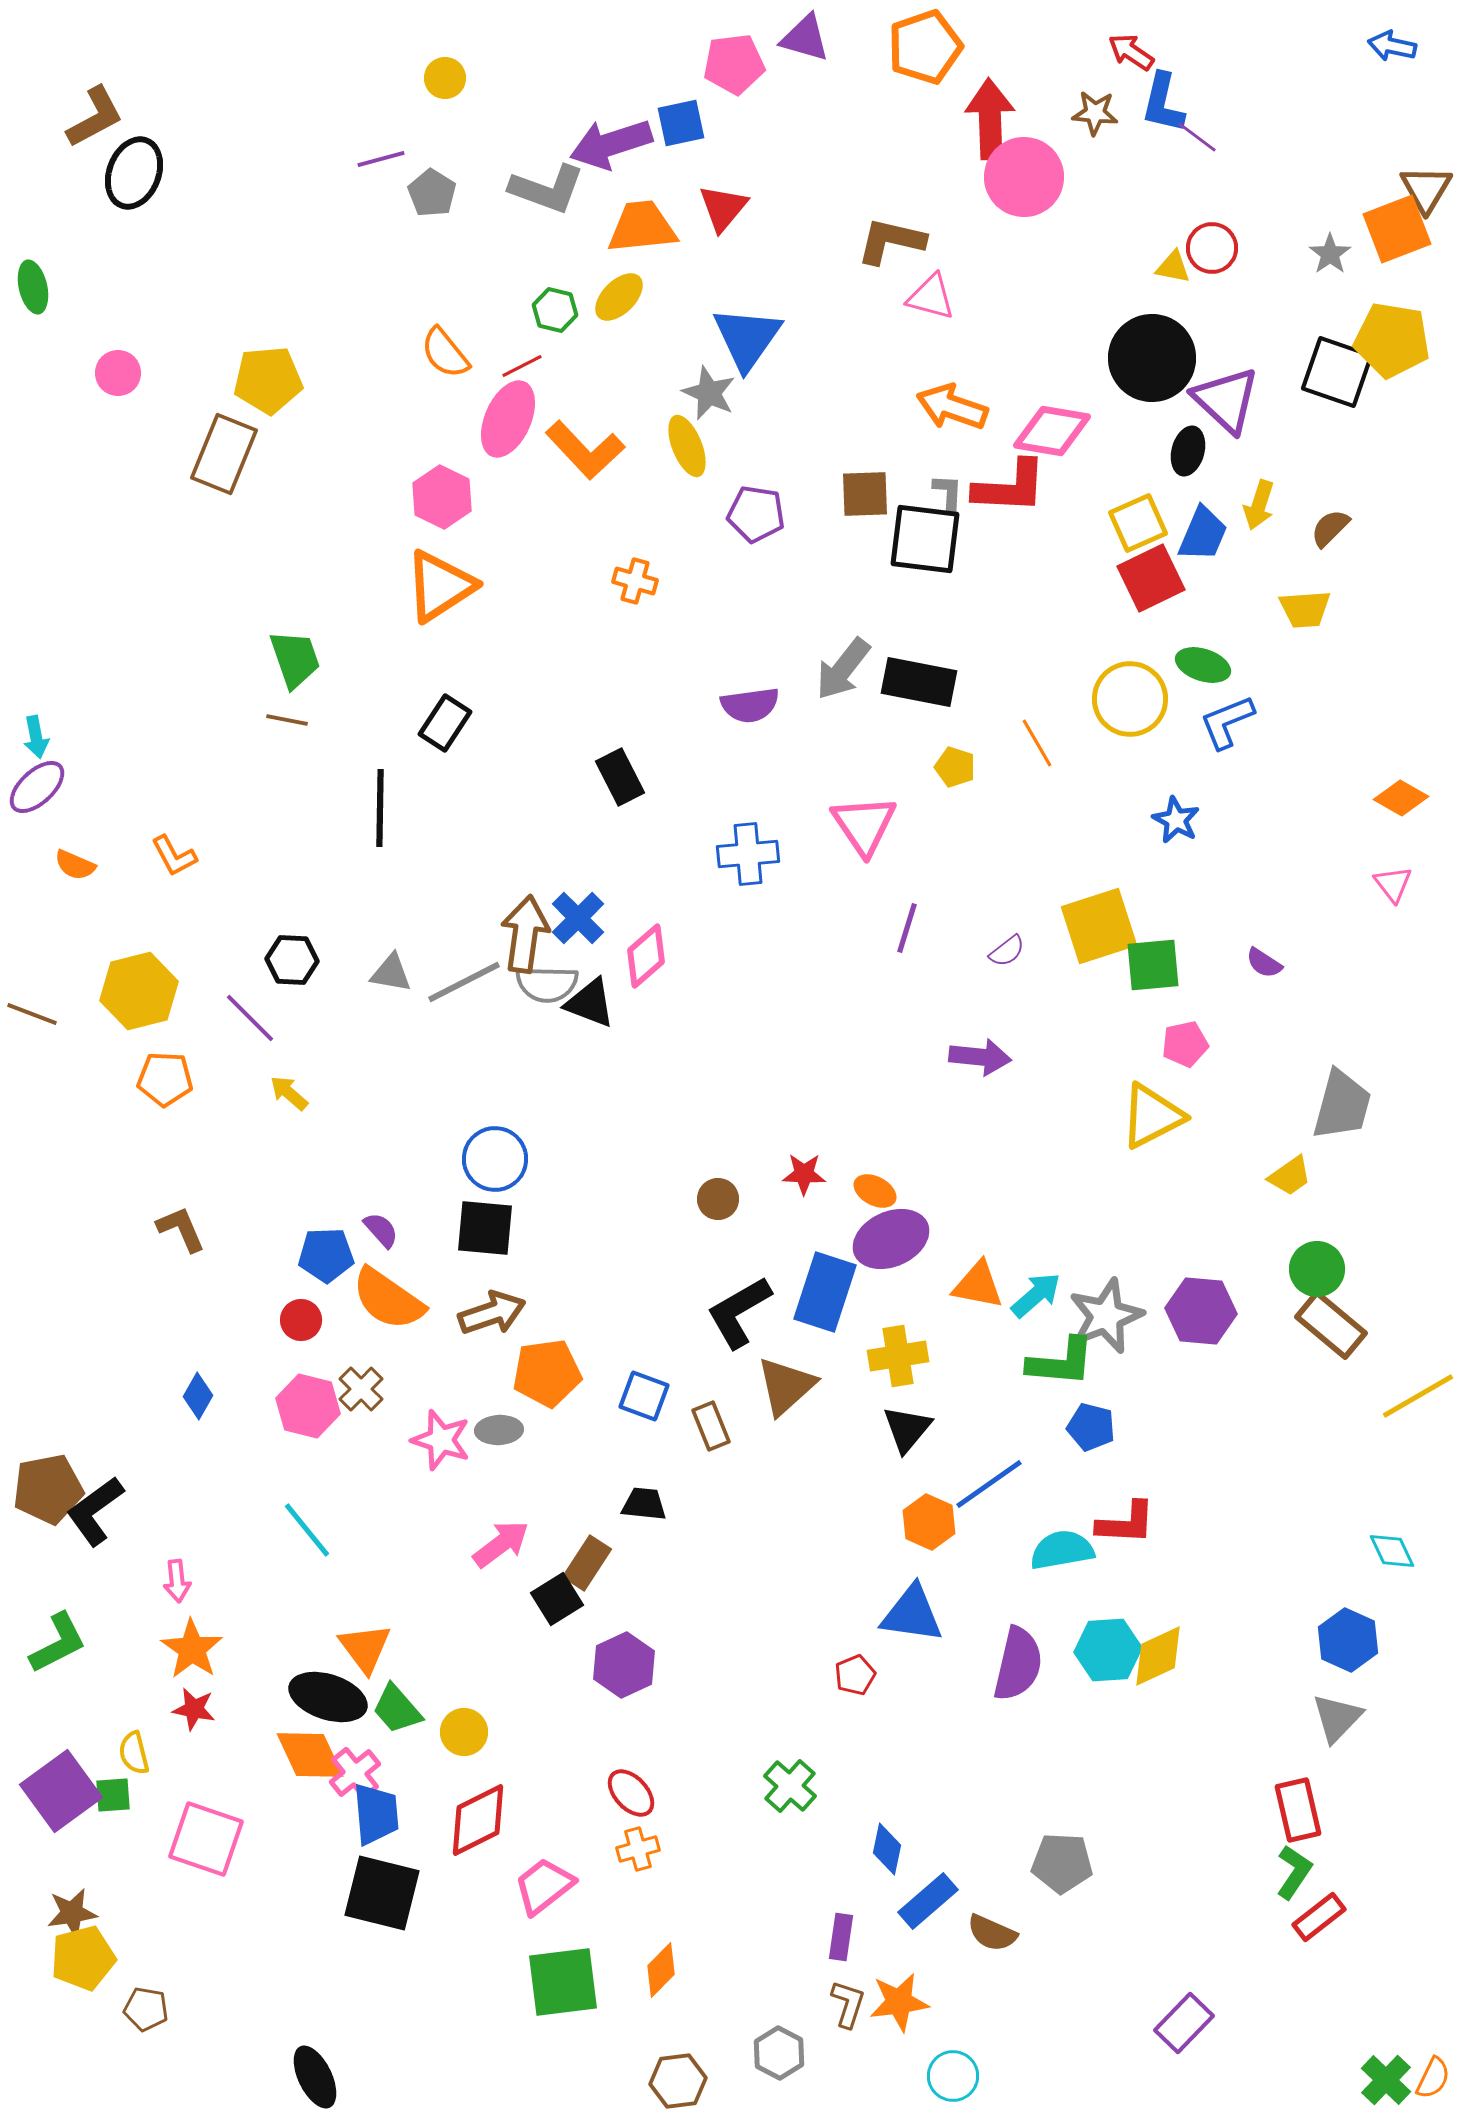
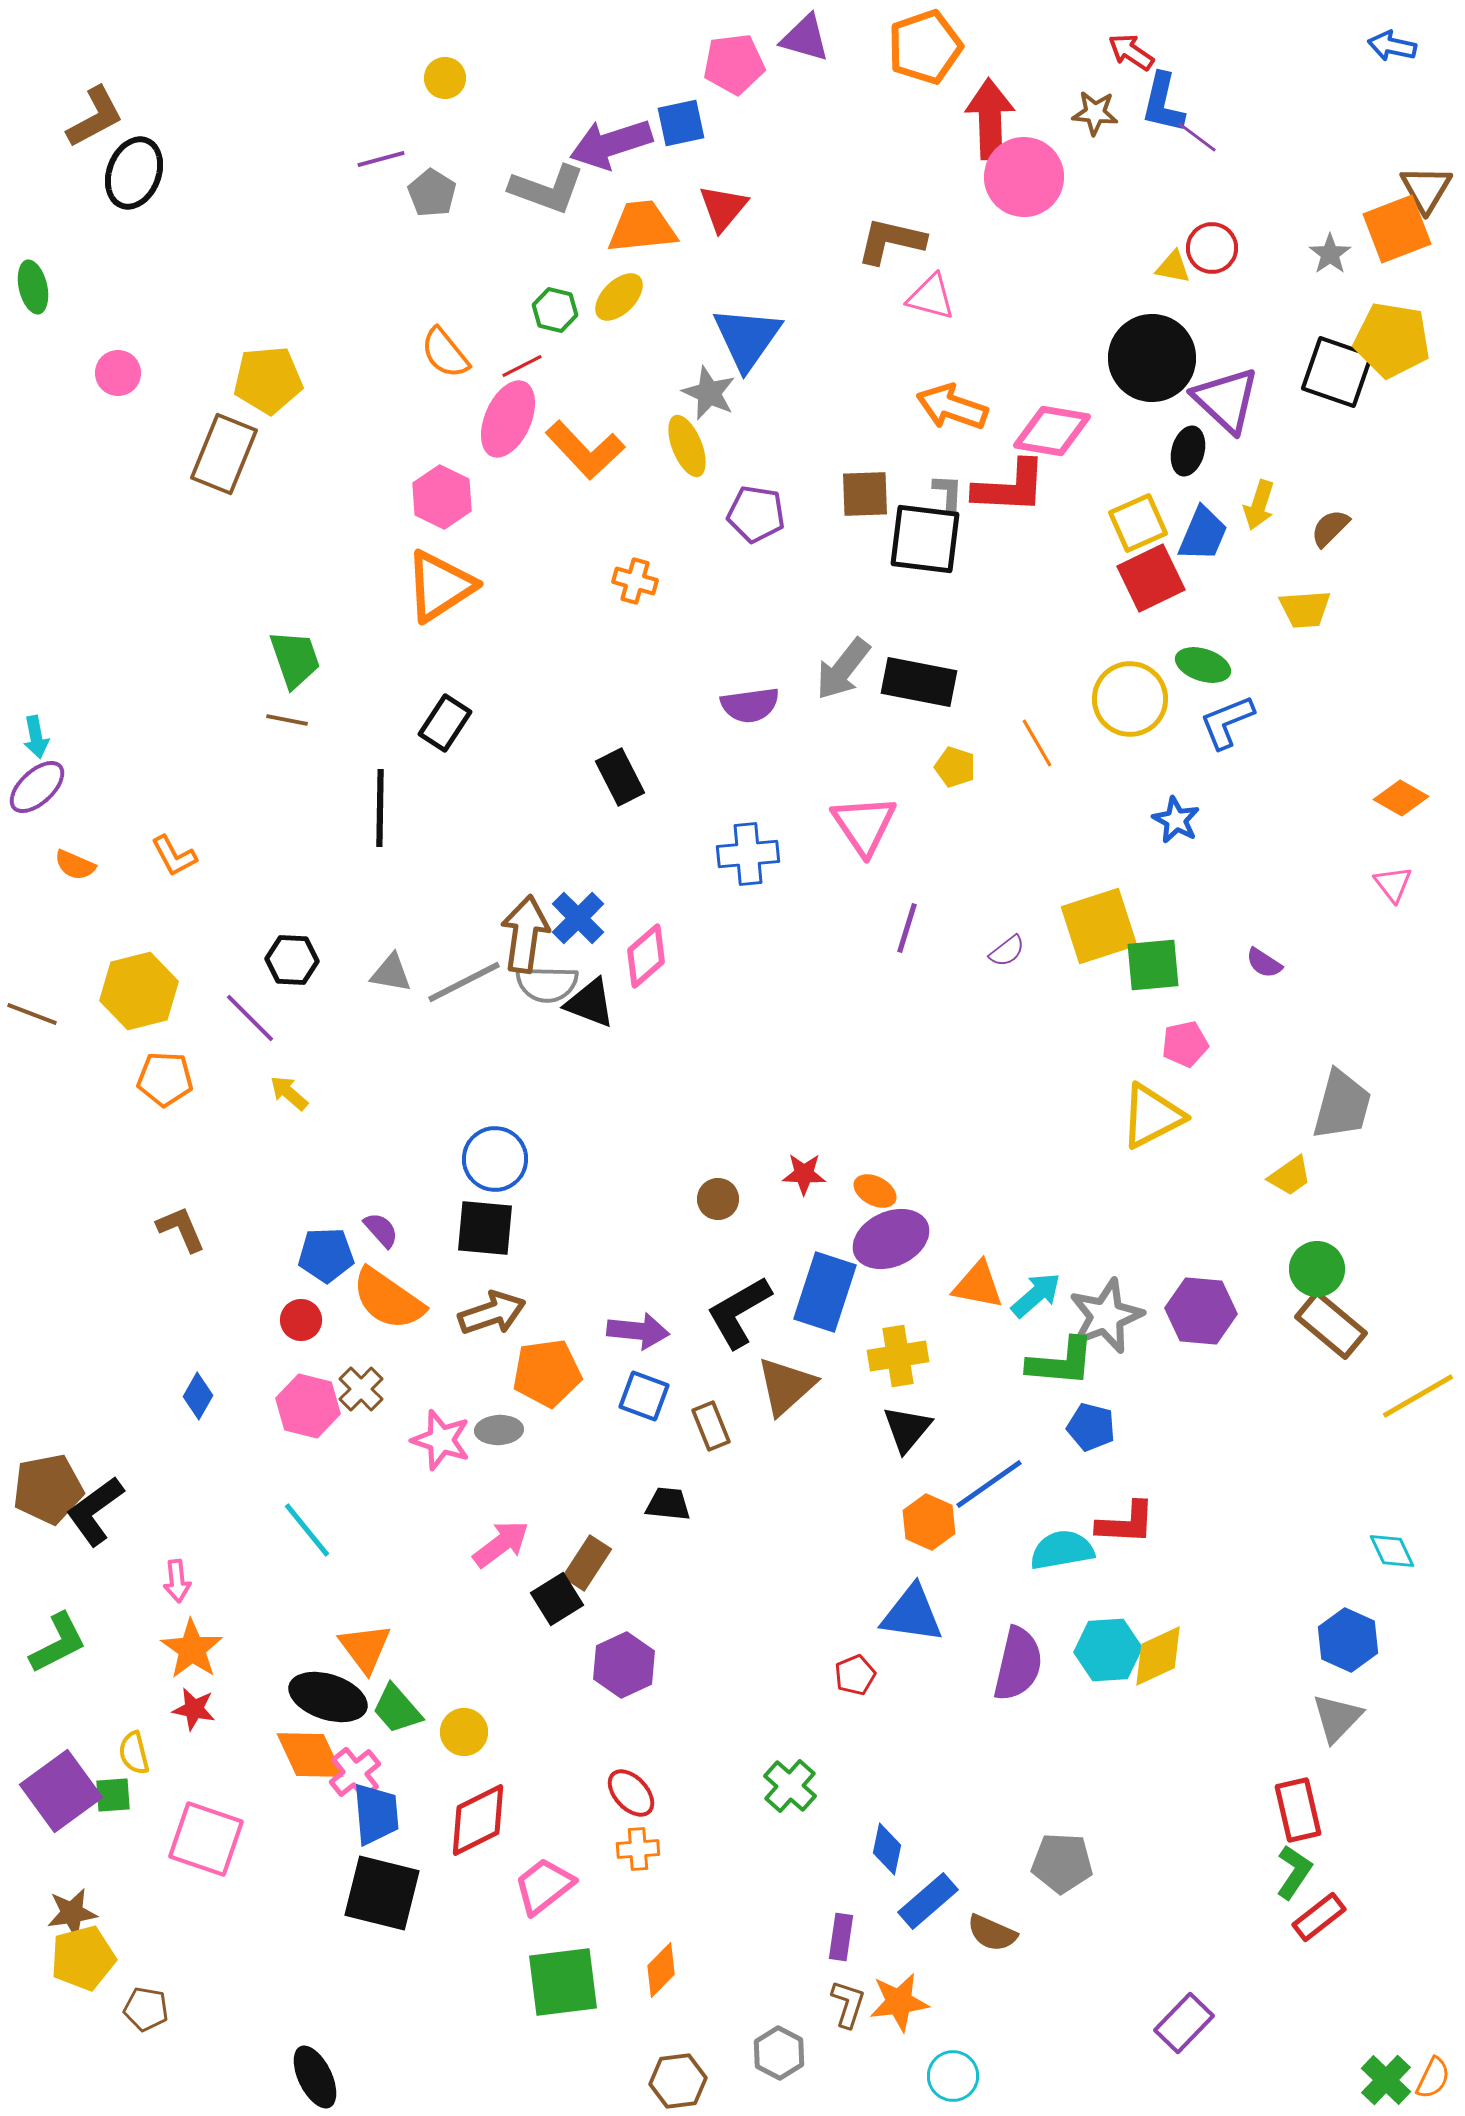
purple arrow at (980, 1057): moved 342 px left, 274 px down
black trapezoid at (644, 1504): moved 24 px right
orange cross at (638, 1849): rotated 12 degrees clockwise
